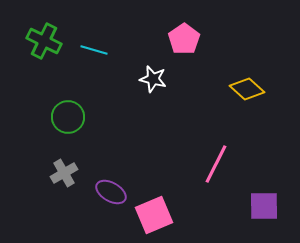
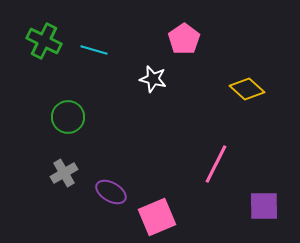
pink square: moved 3 px right, 2 px down
